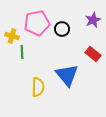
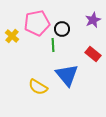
yellow cross: rotated 24 degrees clockwise
green line: moved 31 px right, 7 px up
yellow semicircle: rotated 120 degrees clockwise
